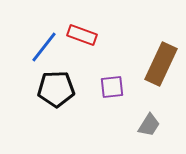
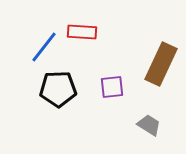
red rectangle: moved 3 px up; rotated 16 degrees counterclockwise
black pentagon: moved 2 px right
gray trapezoid: rotated 90 degrees counterclockwise
